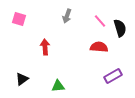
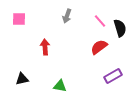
pink square: rotated 16 degrees counterclockwise
red semicircle: rotated 42 degrees counterclockwise
black triangle: rotated 24 degrees clockwise
green triangle: moved 2 px right; rotated 16 degrees clockwise
